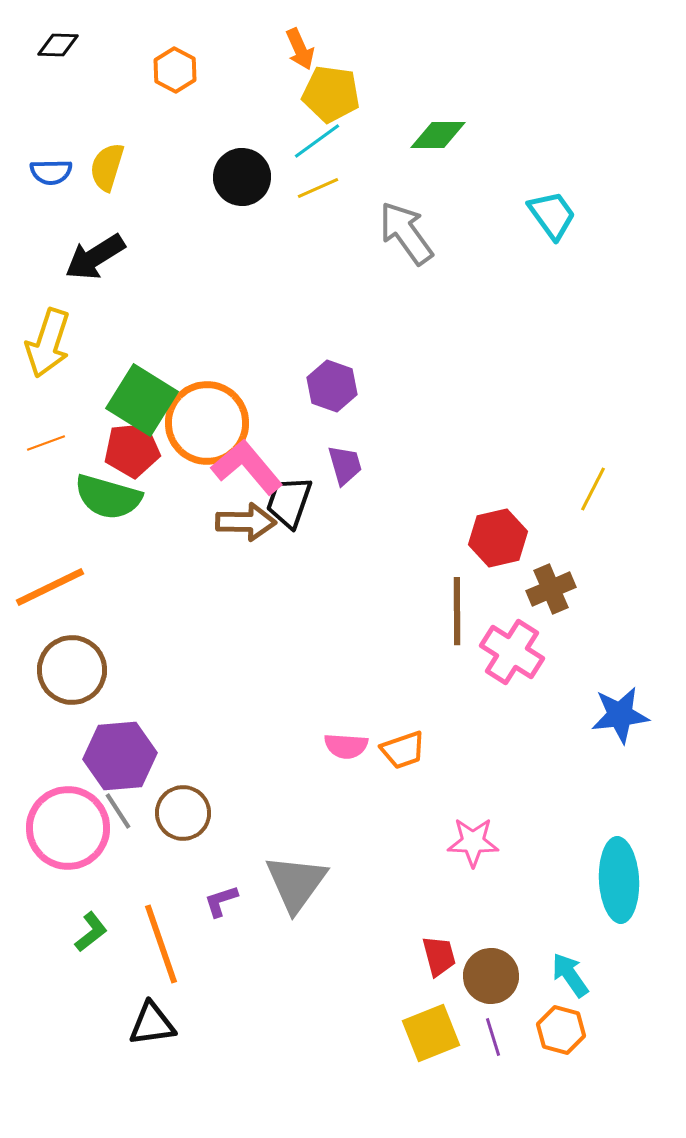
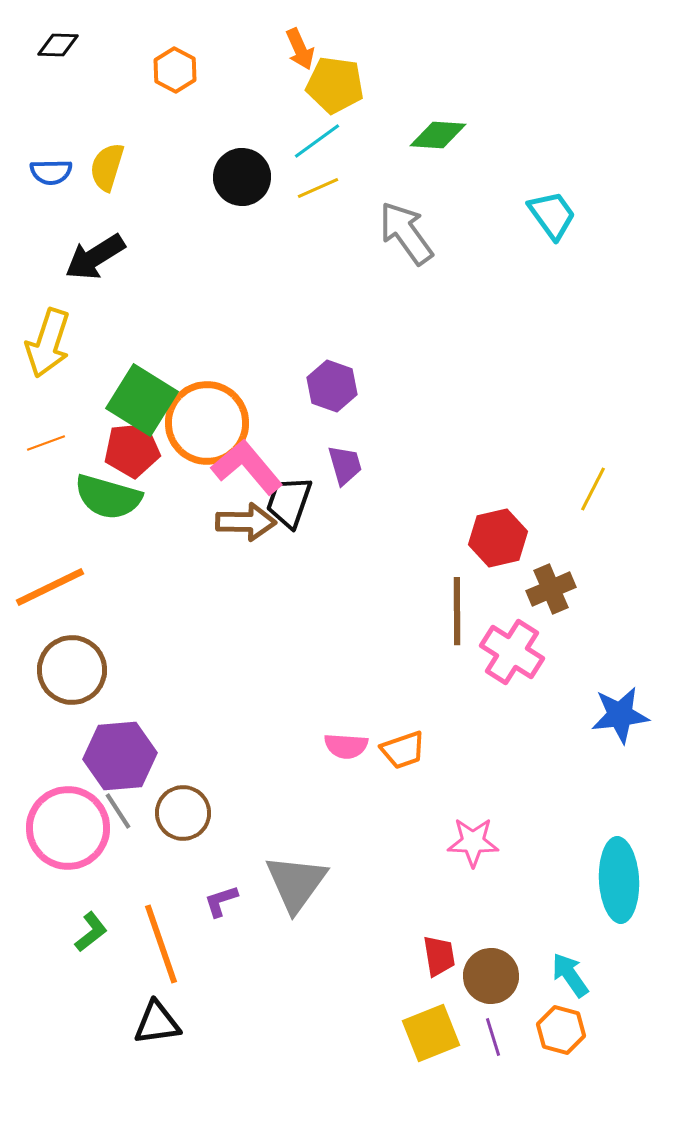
yellow pentagon at (331, 94): moved 4 px right, 9 px up
green diamond at (438, 135): rotated 4 degrees clockwise
red trapezoid at (439, 956): rotated 6 degrees clockwise
black triangle at (152, 1024): moved 5 px right, 1 px up
